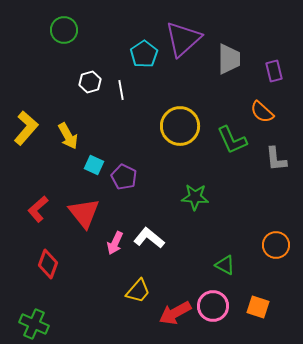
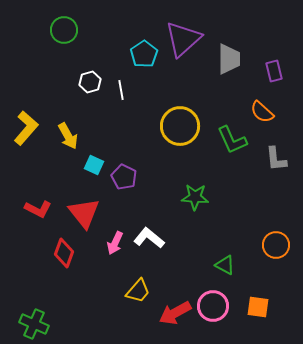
red L-shape: rotated 112 degrees counterclockwise
red diamond: moved 16 px right, 11 px up
orange square: rotated 10 degrees counterclockwise
